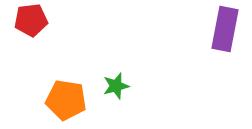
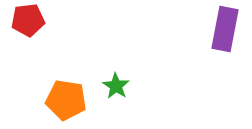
red pentagon: moved 3 px left
green star: rotated 24 degrees counterclockwise
